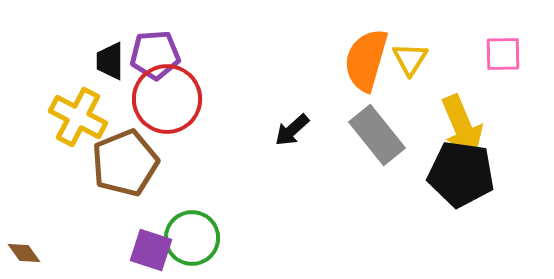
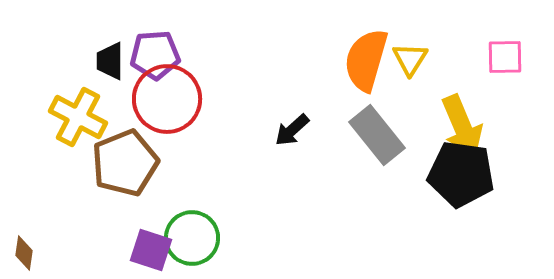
pink square: moved 2 px right, 3 px down
brown diamond: rotated 44 degrees clockwise
